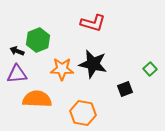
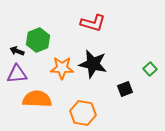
orange star: moved 1 px up
